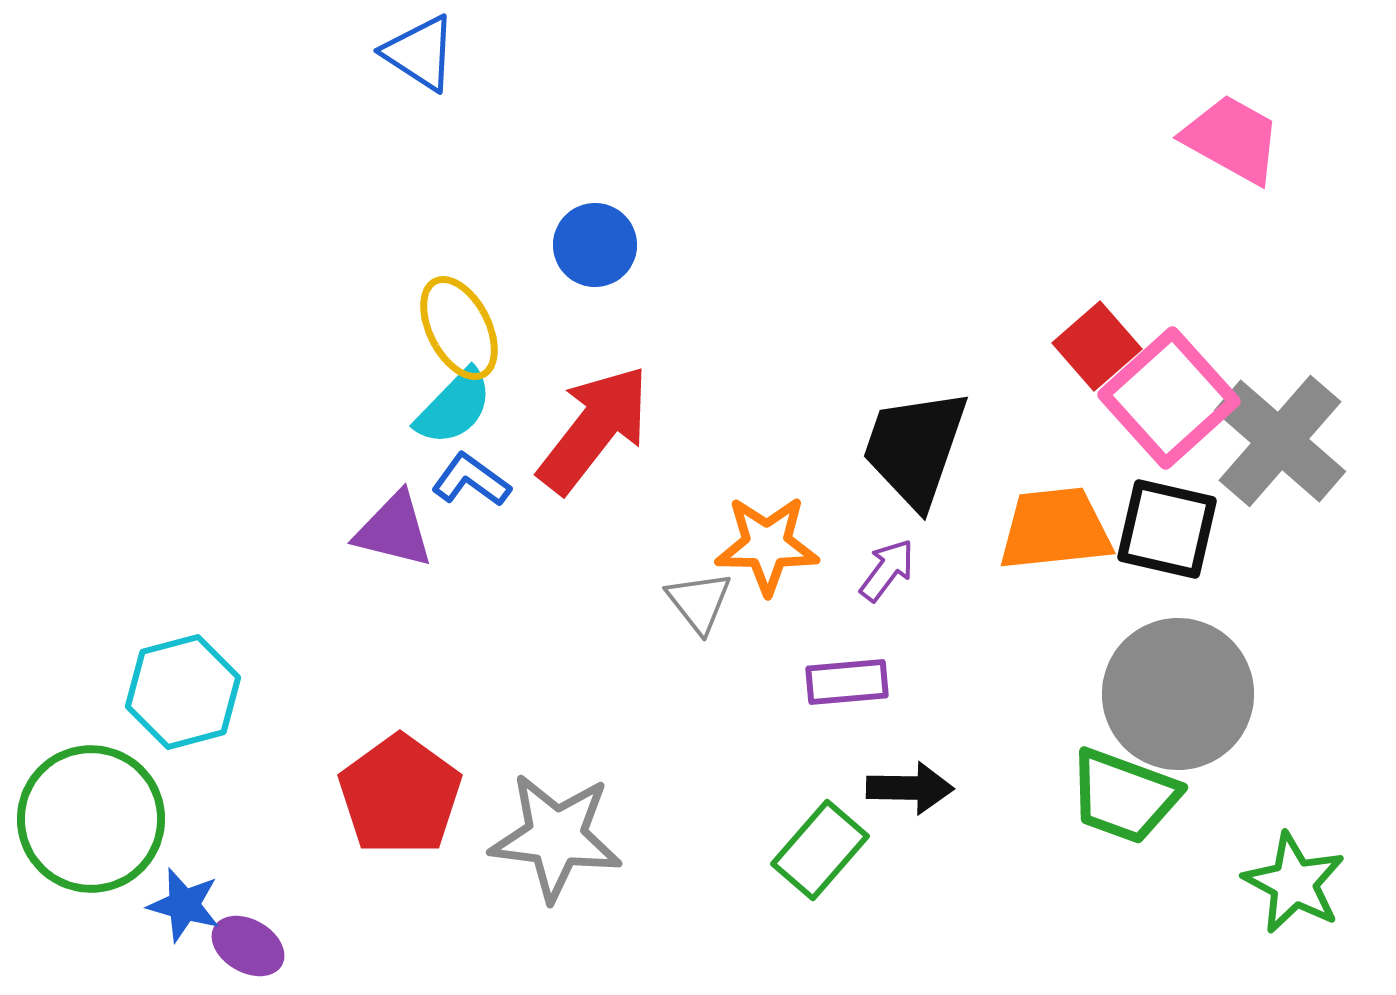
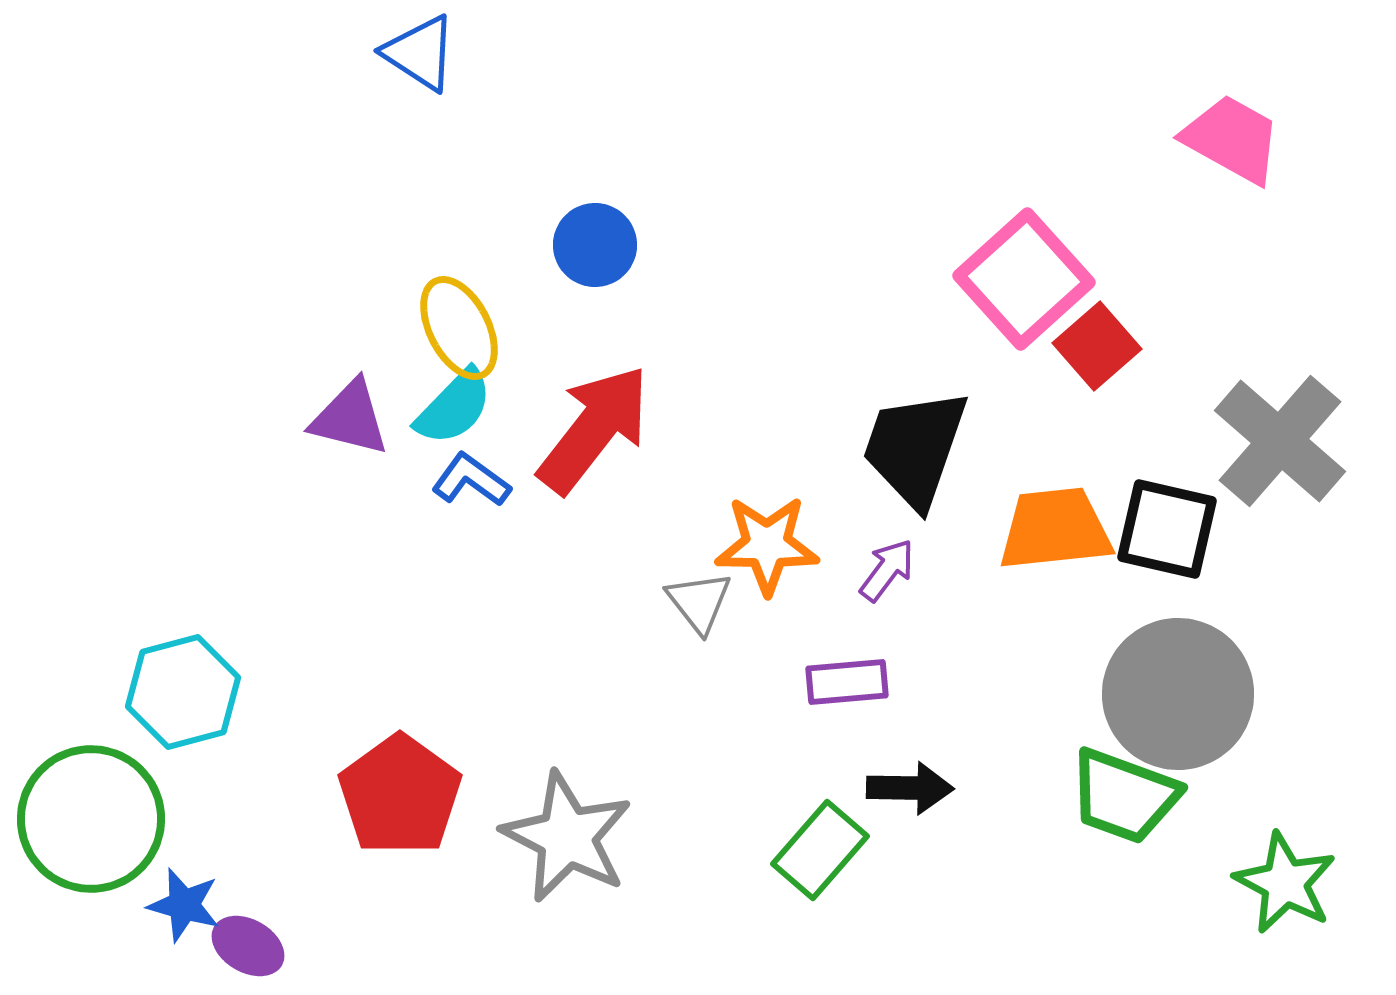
pink square: moved 145 px left, 119 px up
purple triangle: moved 44 px left, 112 px up
gray star: moved 11 px right; rotated 20 degrees clockwise
green star: moved 9 px left
